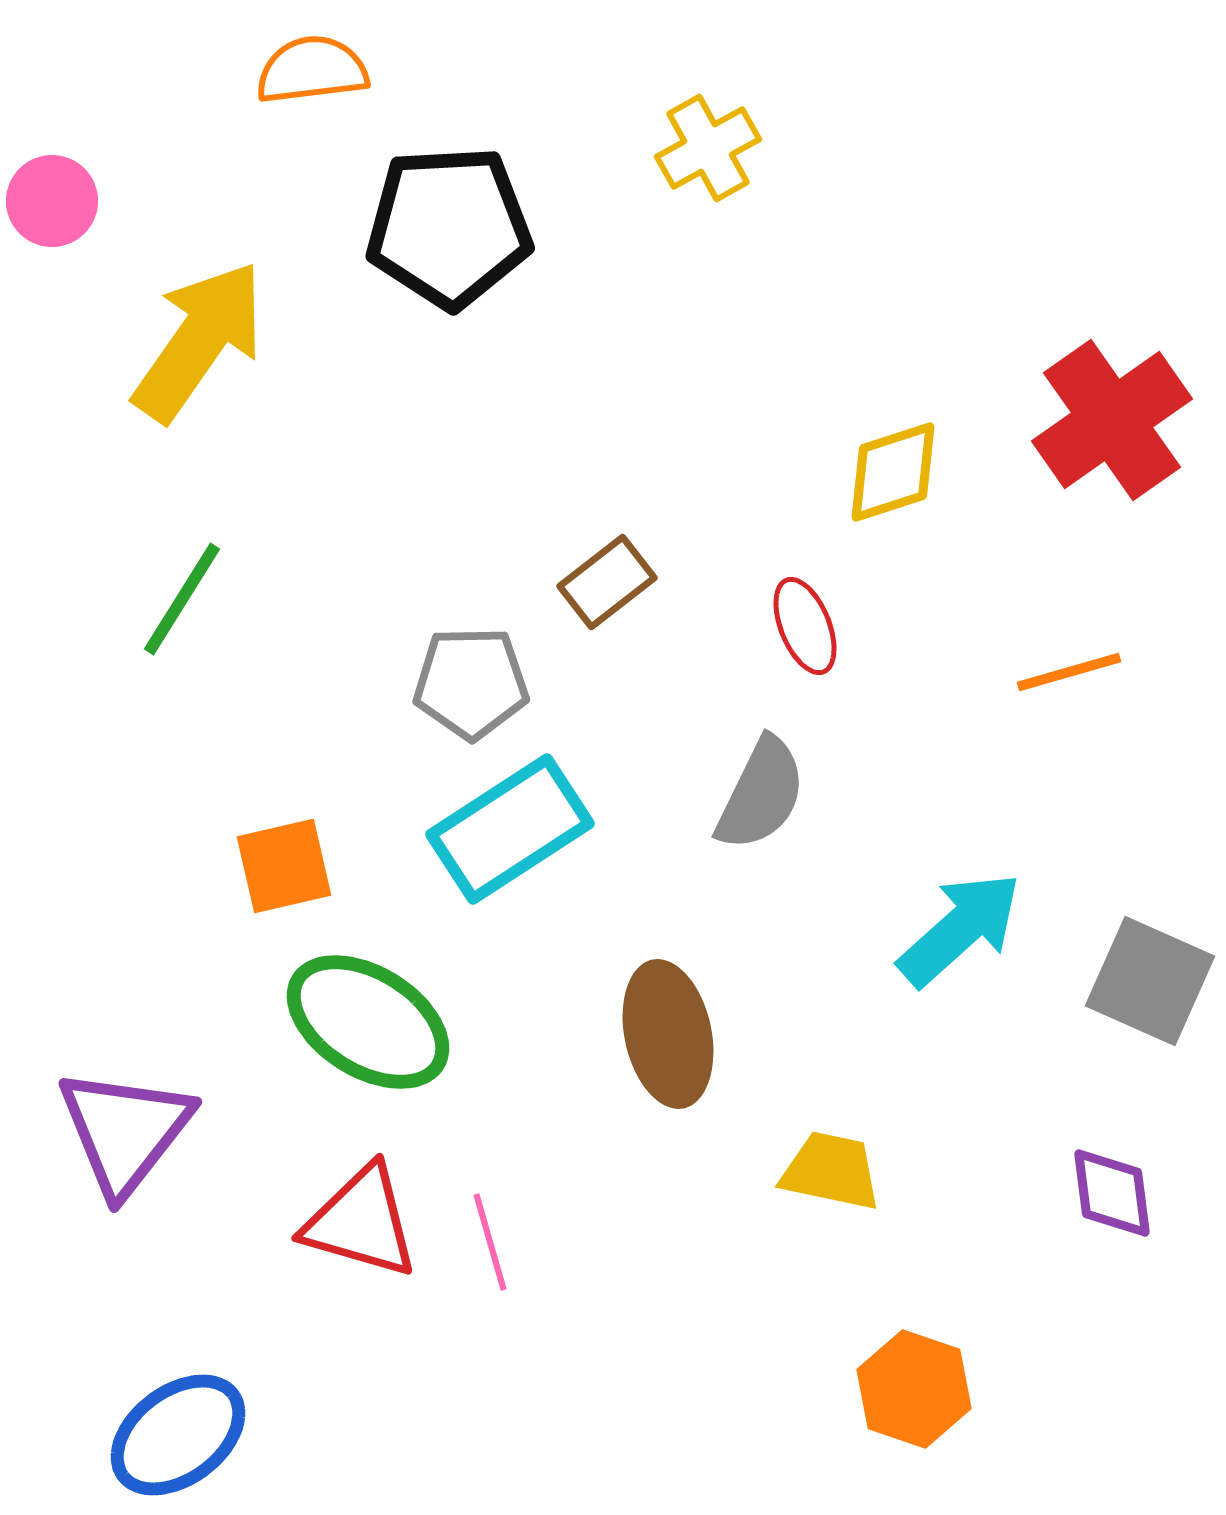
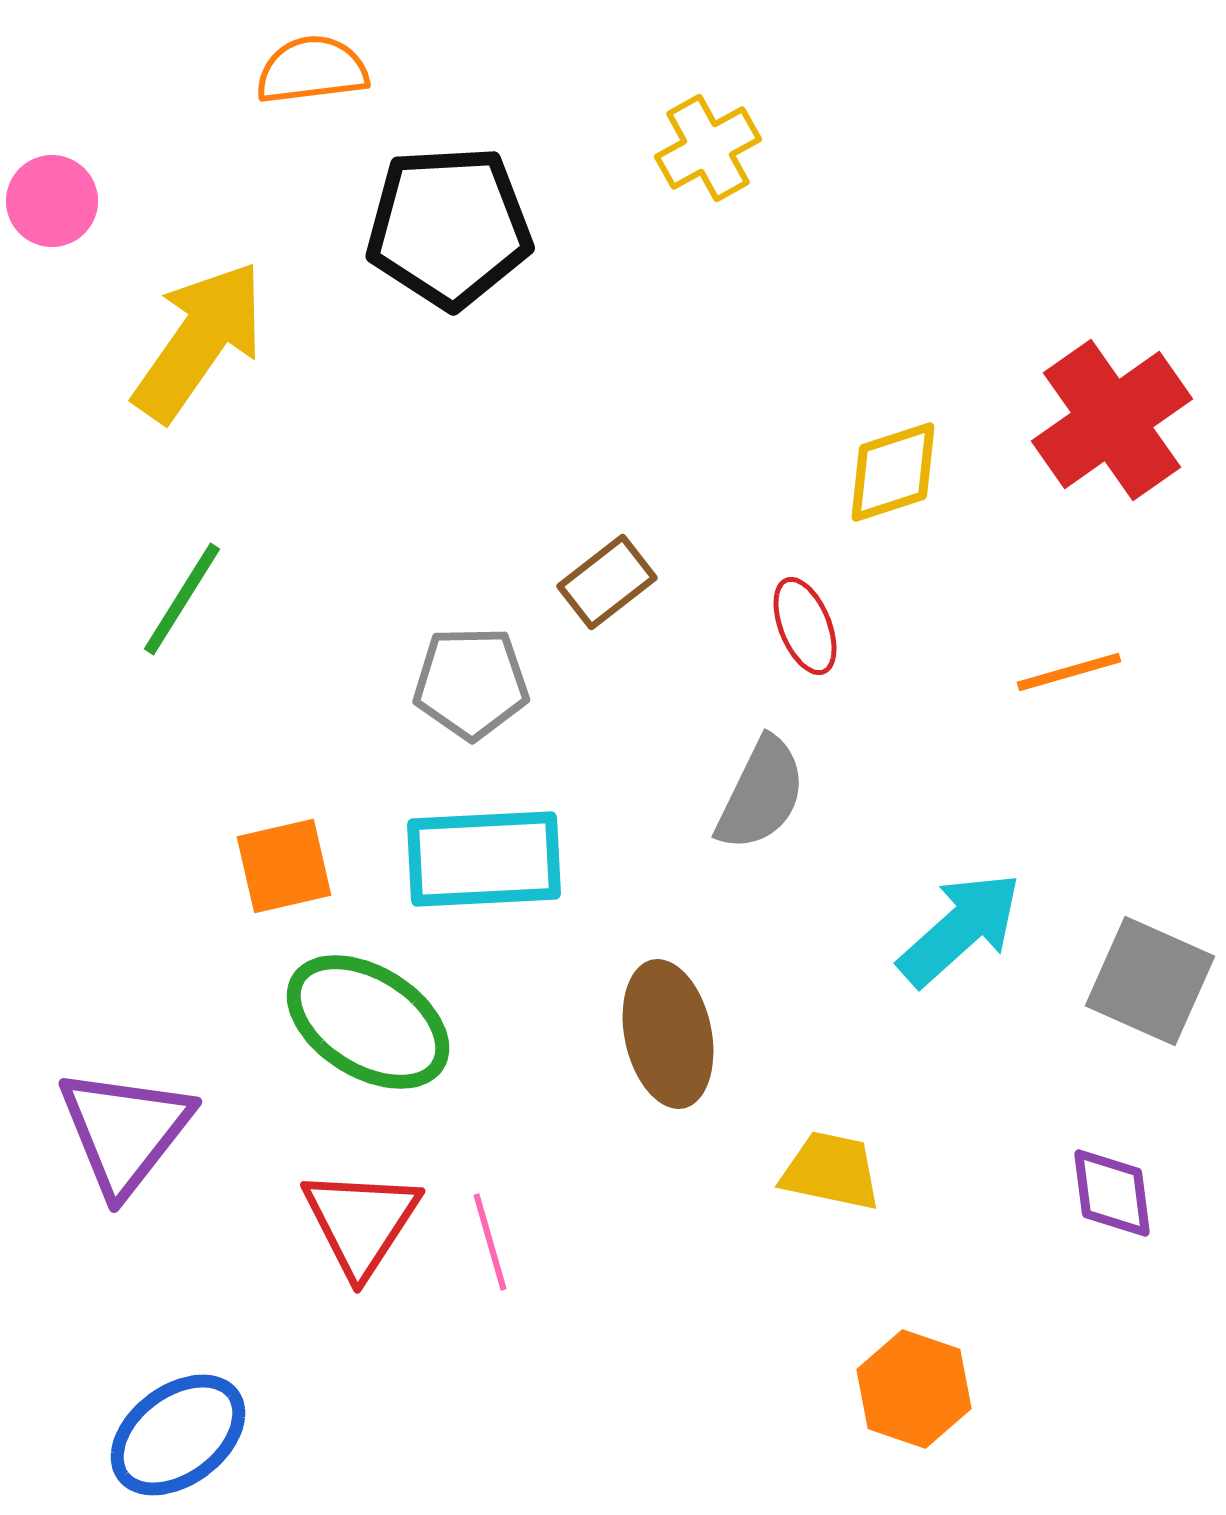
cyan rectangle: moved 26 px left, 30 px down; rotated 30 degrees clockwise
red triangle: rotated 47 degrees clockwise
